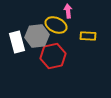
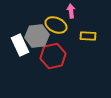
pink arrow: moved 3 px right
white rectangle: moved 3 px right, 3 px down; rotated 10 degrees counterclockwise
